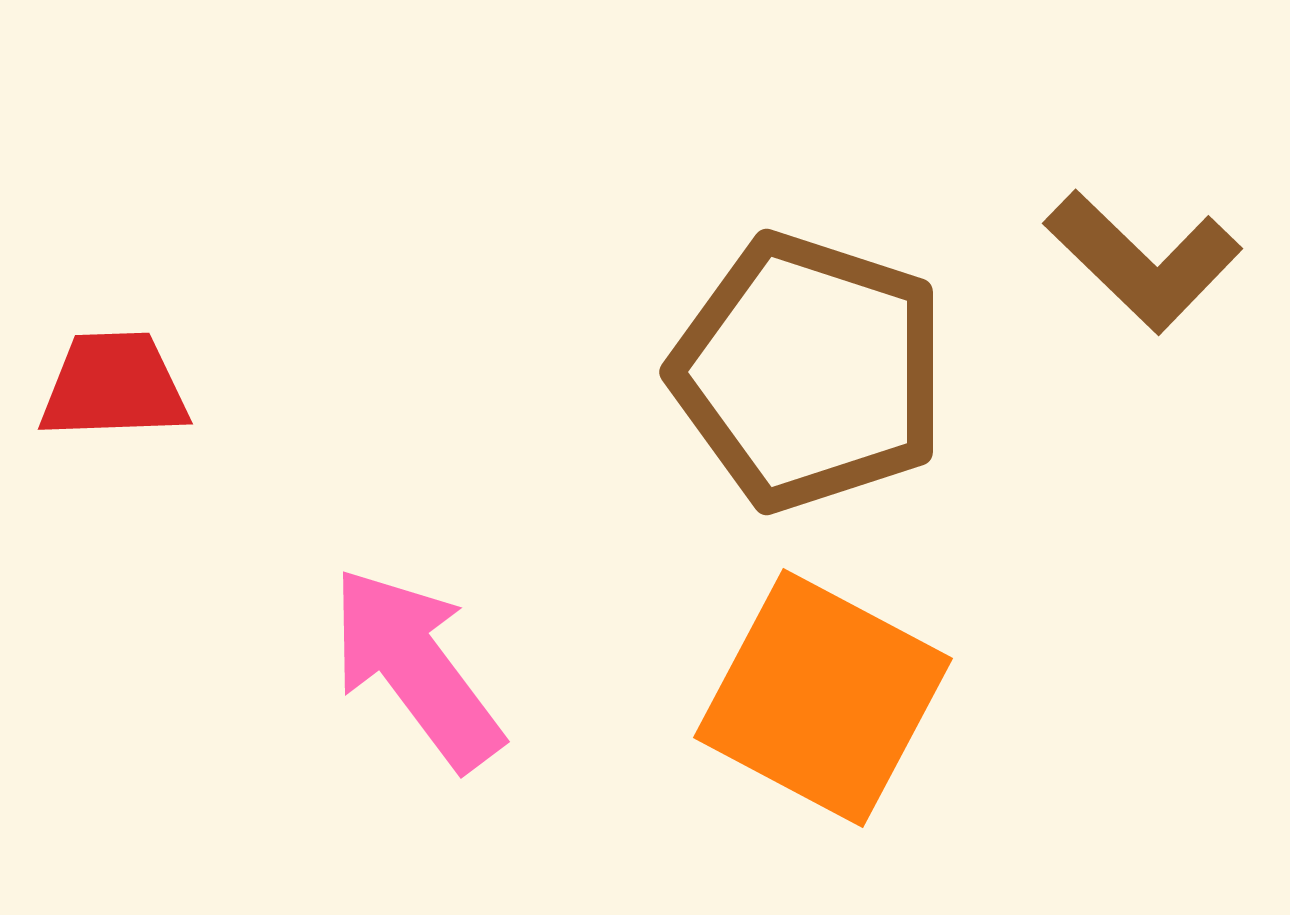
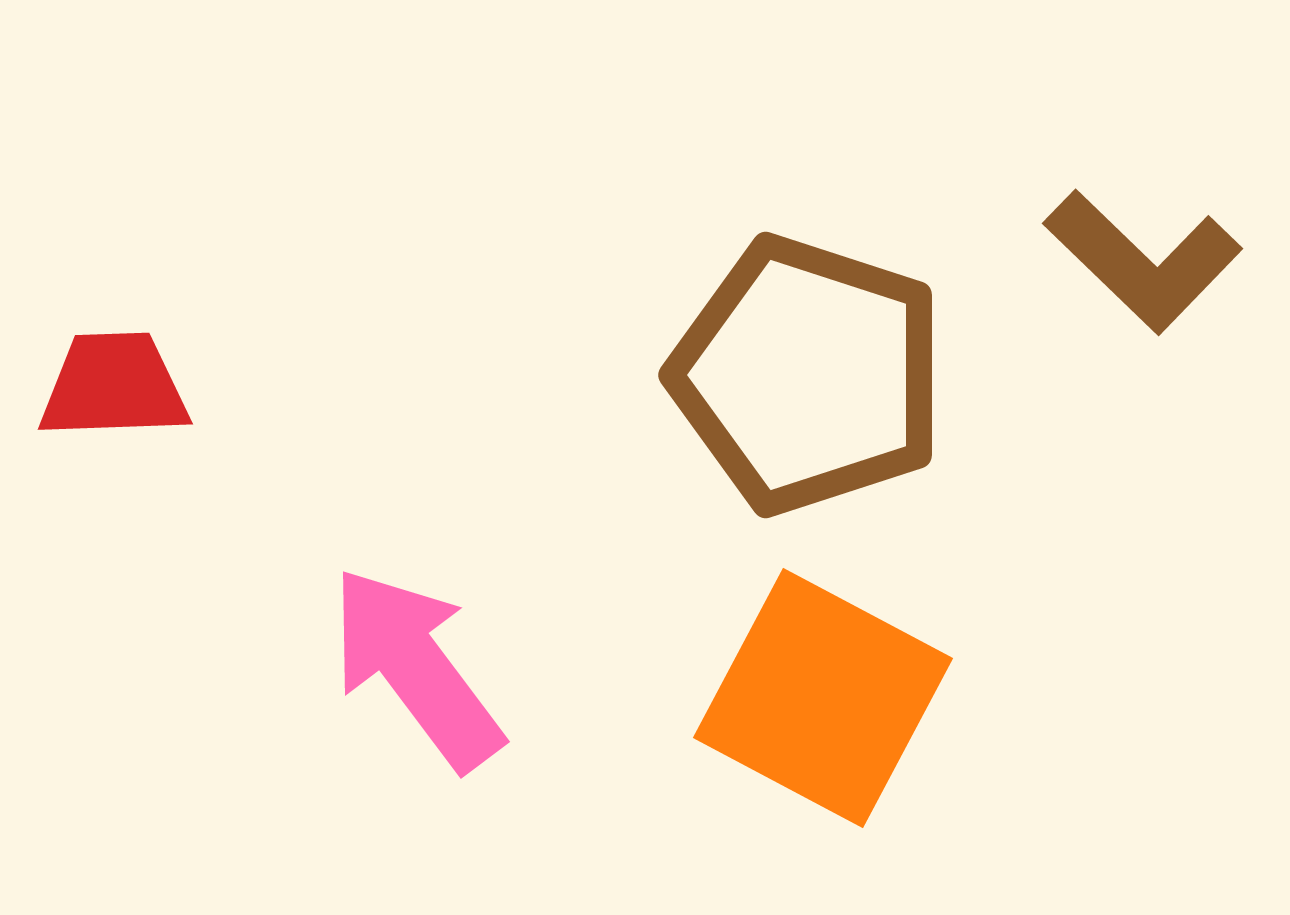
brown pentagon: moved 1 px left, 3 px down
